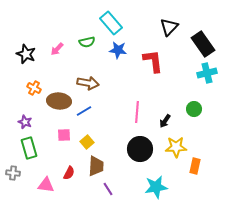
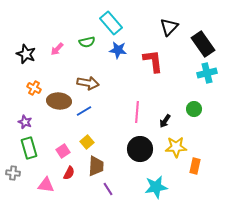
pink square: moved 1 px left, 16 px down; rotated 32 degrees counterclockwise
